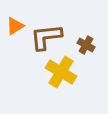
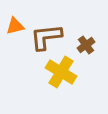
orange triangle: rotated 18 degrees clockwise
brown cross: rotated 24 degrees clockwise
